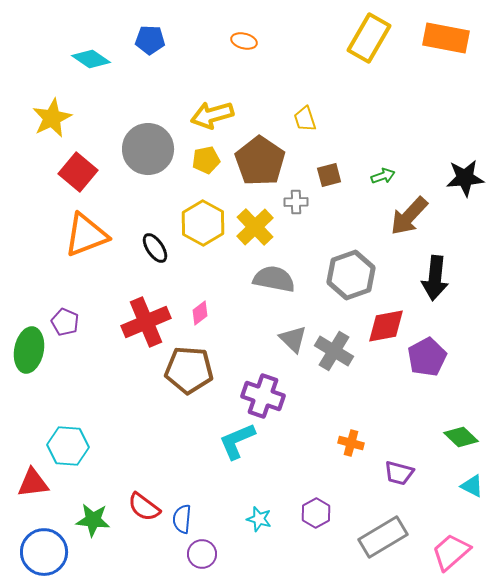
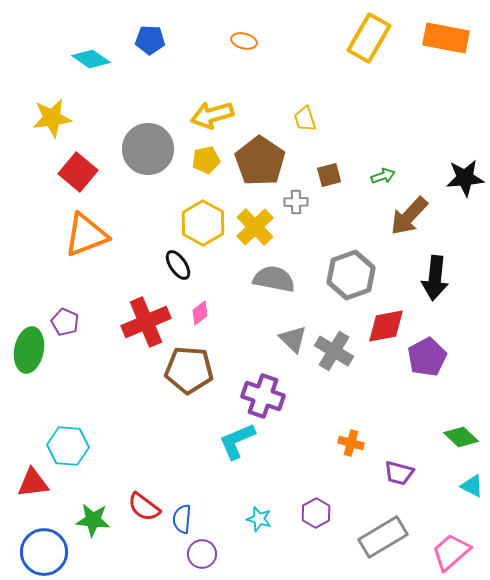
yellow star at (52, 118): rotated 18 degrees clockwise
black ellipse at (155, 248): moved 23 px right, 17 px down
